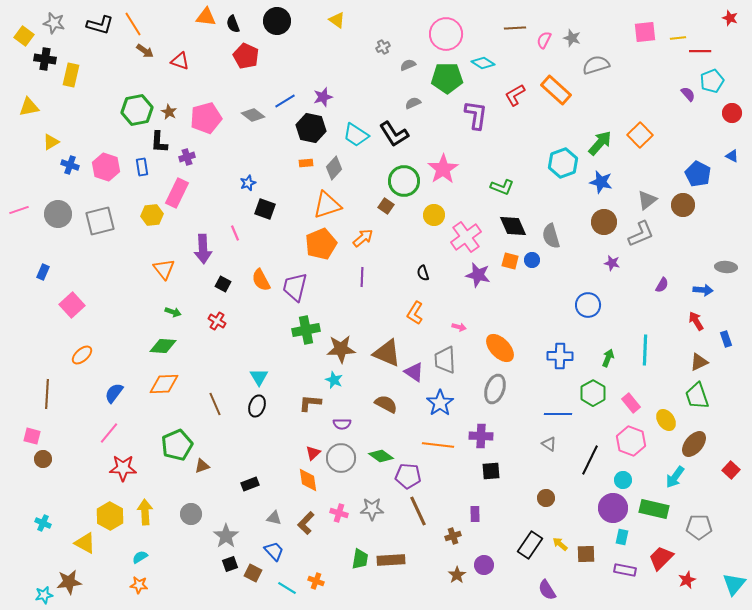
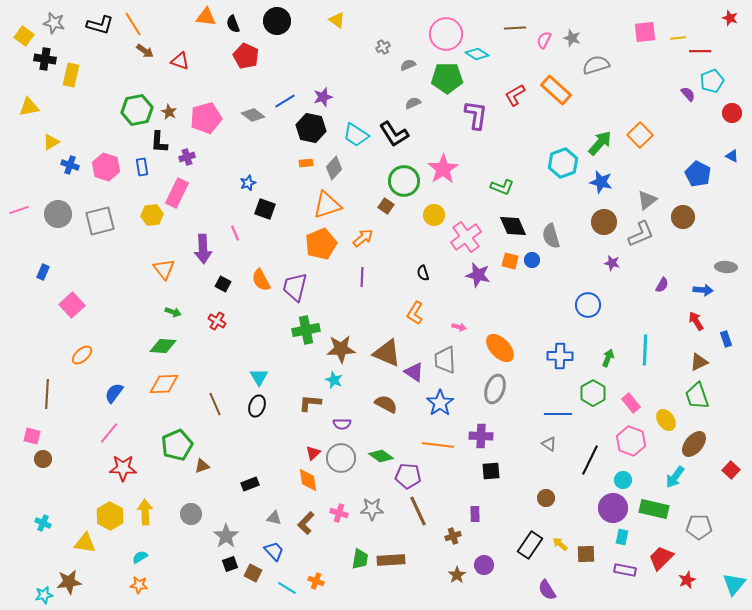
cyan diamond at (483, 63): moved 6 px left, 9 px up
brown circle at (683, 205): moved 12 px down
yellow triangle at (85, 543): rotated 20 degrees counterclockwise
